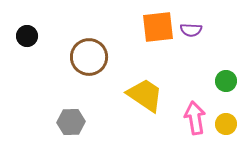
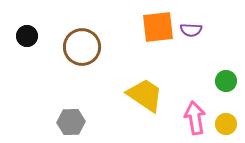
brown circle: moved 7 px left, 10 px up
